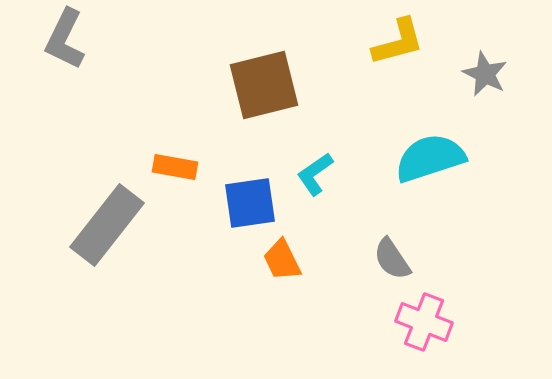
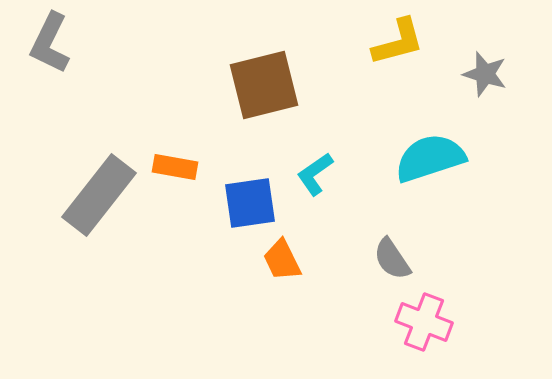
gray L-shape: moved 15 px left, 4 px down
gray star: rotated 9 degrees counterclockwise
gray rectangle: moved 8 px left, 30 px up
